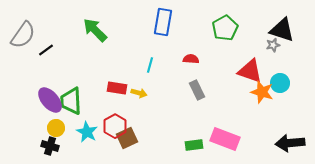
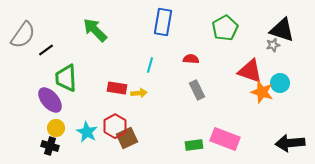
yellow arrow: rotated 21 degrees counterclockwise
green trapezoid: moved 5 px left, 23 px up
